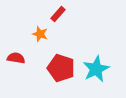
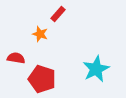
red pentagon: moved 19 px left, 11 px down
